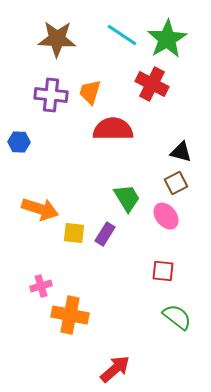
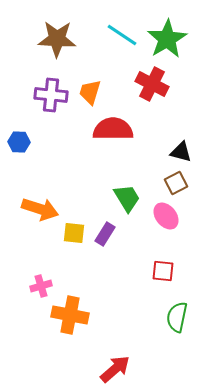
green semicircle: rotated 116 degrees counterclockwise
